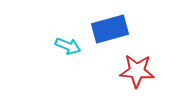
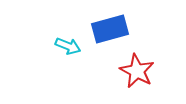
red star: rotated 24 degrees clockwise
